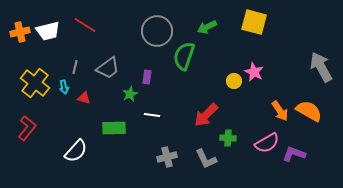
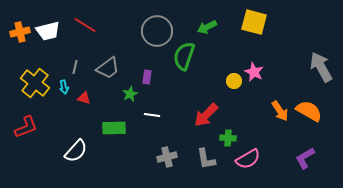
red L-shape: moved 1 px left, 1 px up; rotated 30 degrees clockwise
pink semicircle: moved 19 px left, 16 px down
purple L-shape: moved 11 px right, 4 px down; rotated 50 degrees counterclockwise
gray L-shape: rotated 15 degrees clockwise
